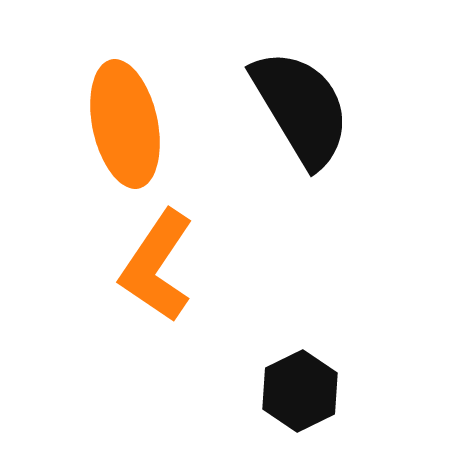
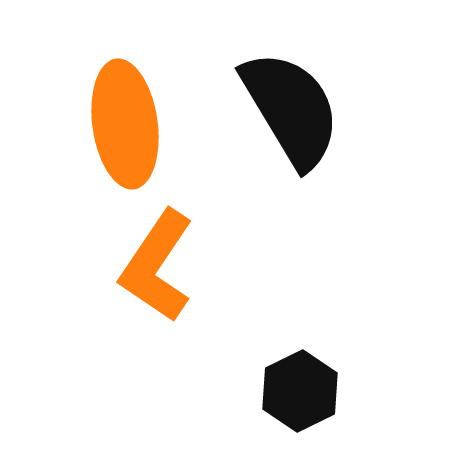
black semicircle: moved 10 px left, 1 px down
orange ellipse: rotated 4 degrees clockwise
